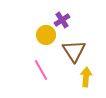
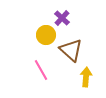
purple cross: moved 2 px up; rotated 14 degrees counterclockwise
brown triangle: moved 3 px left, 1 px up; rotated 15 degrees counterclockwise
